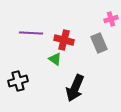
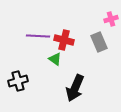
purple line: moved 7 px right, 3 px down
gray rectangle: moved 1 px up
